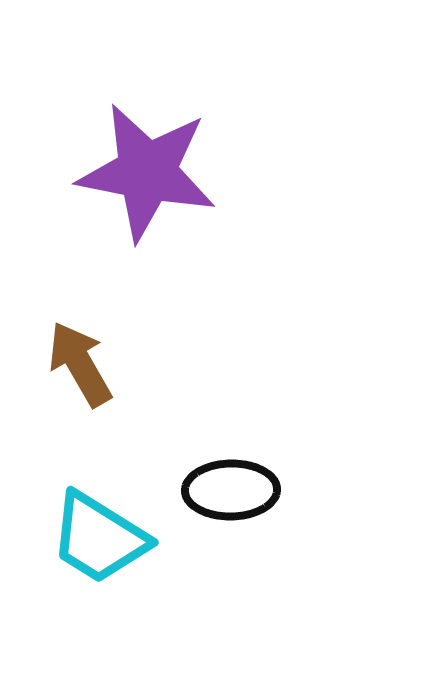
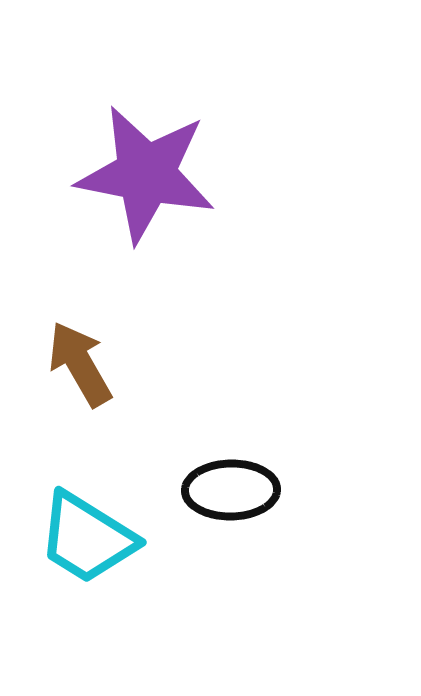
purple star: moved 1 px left, 2 px down
cyan trapezoid: moved 12 px left
